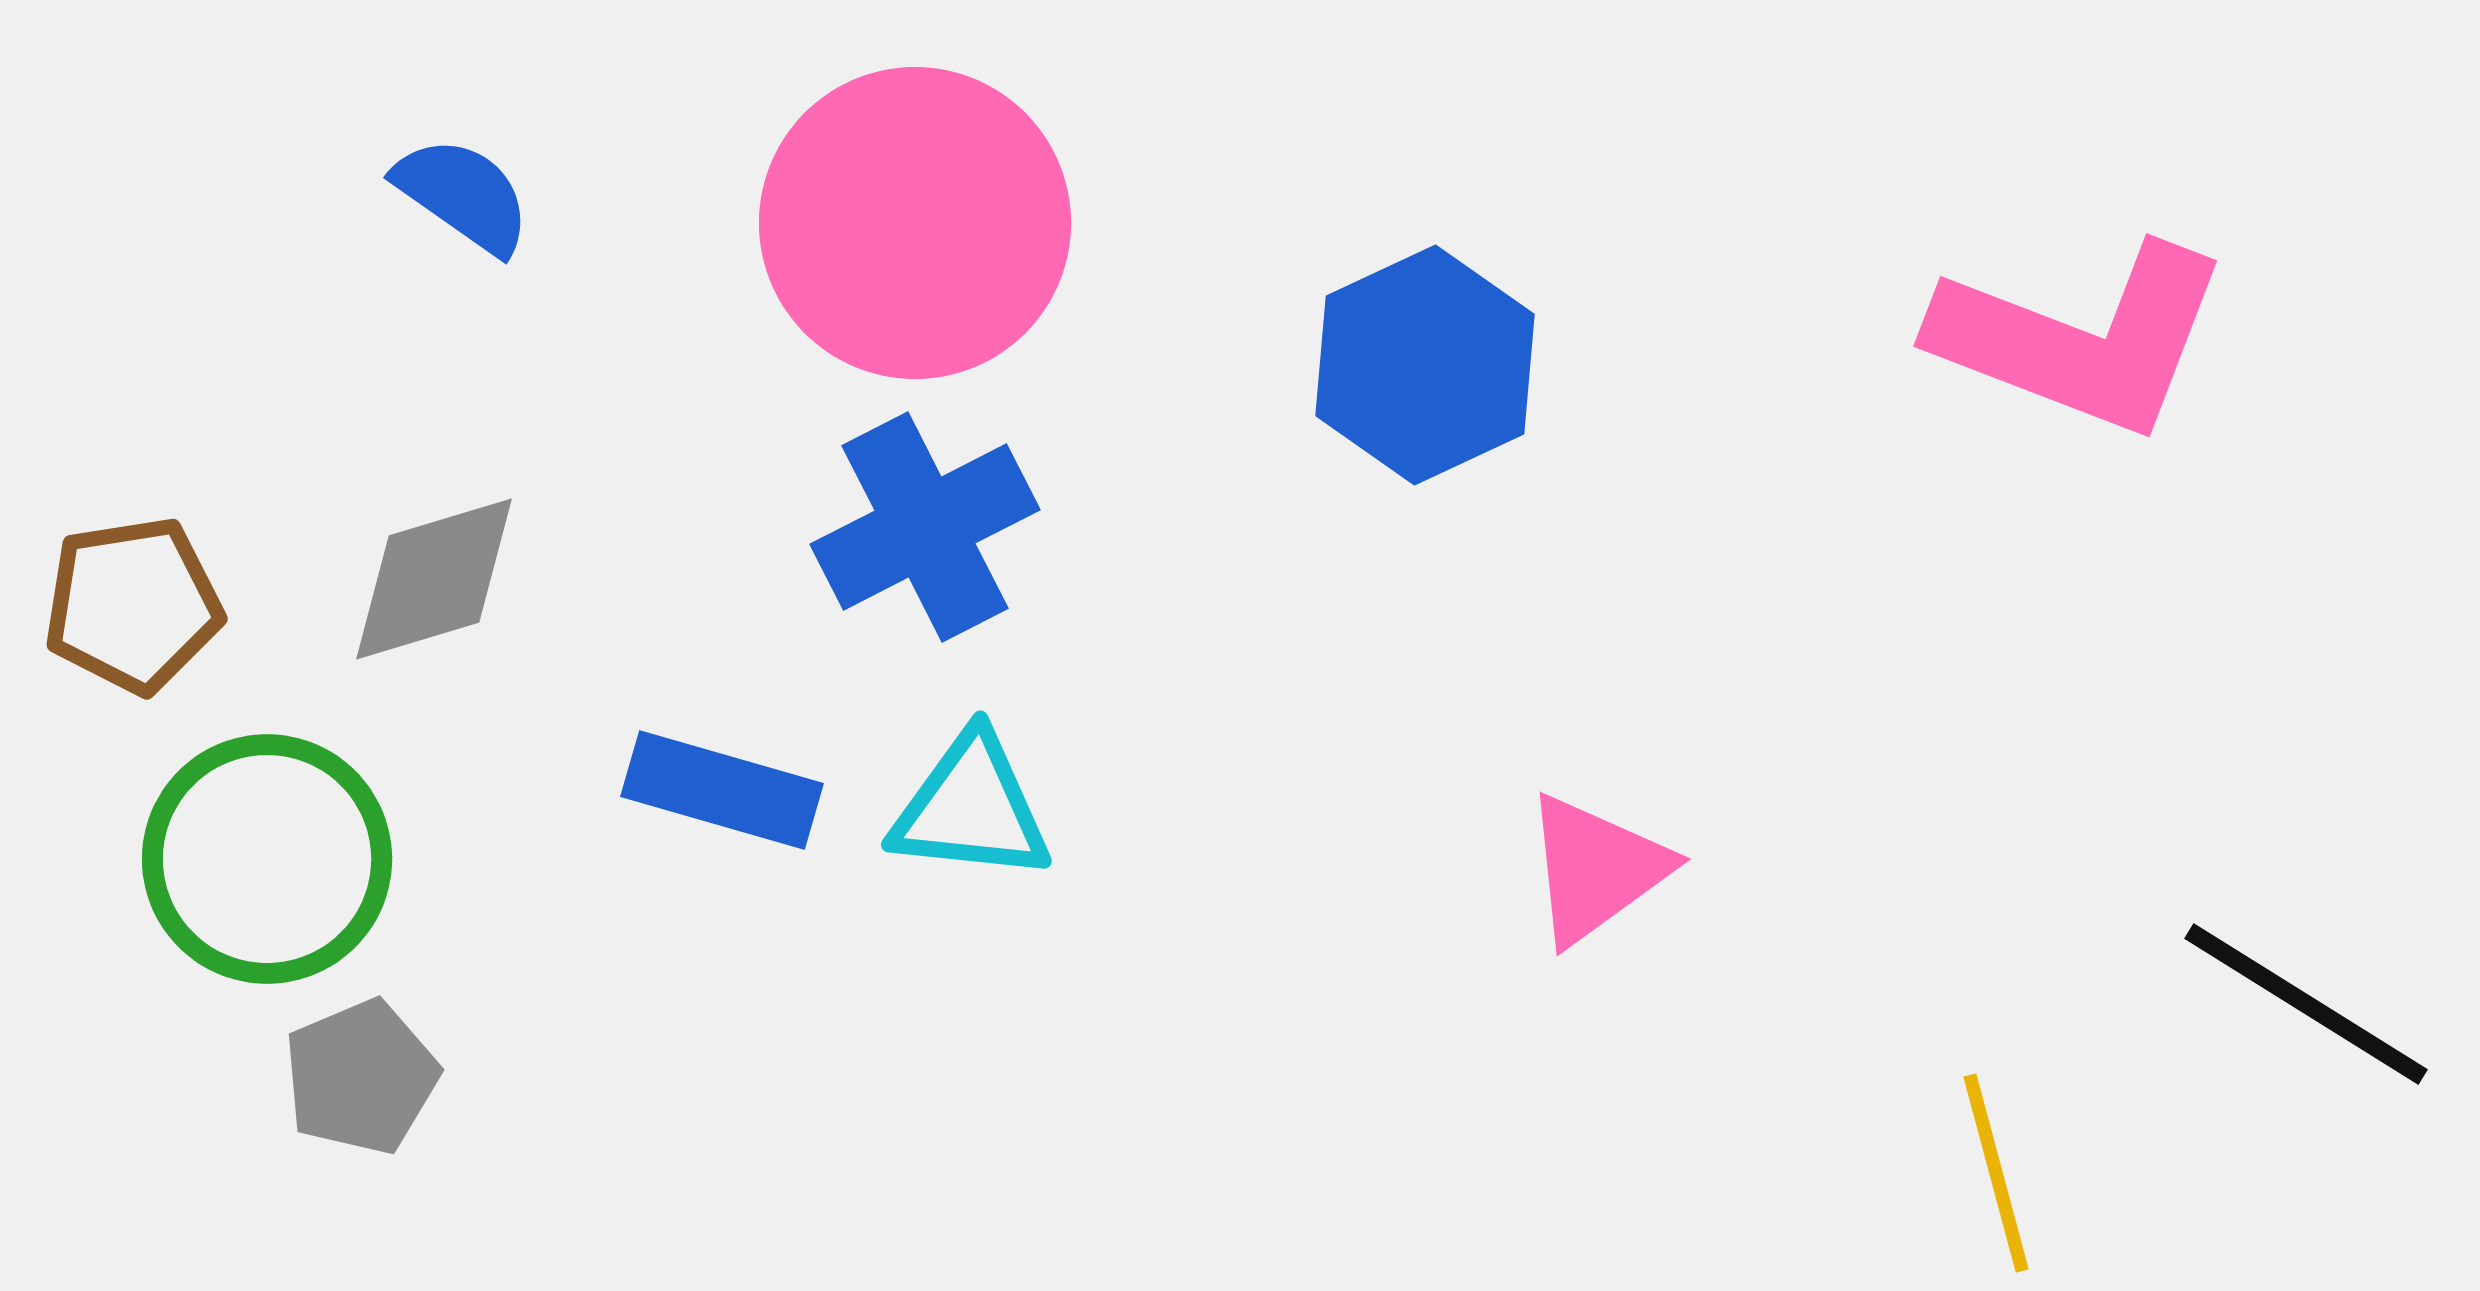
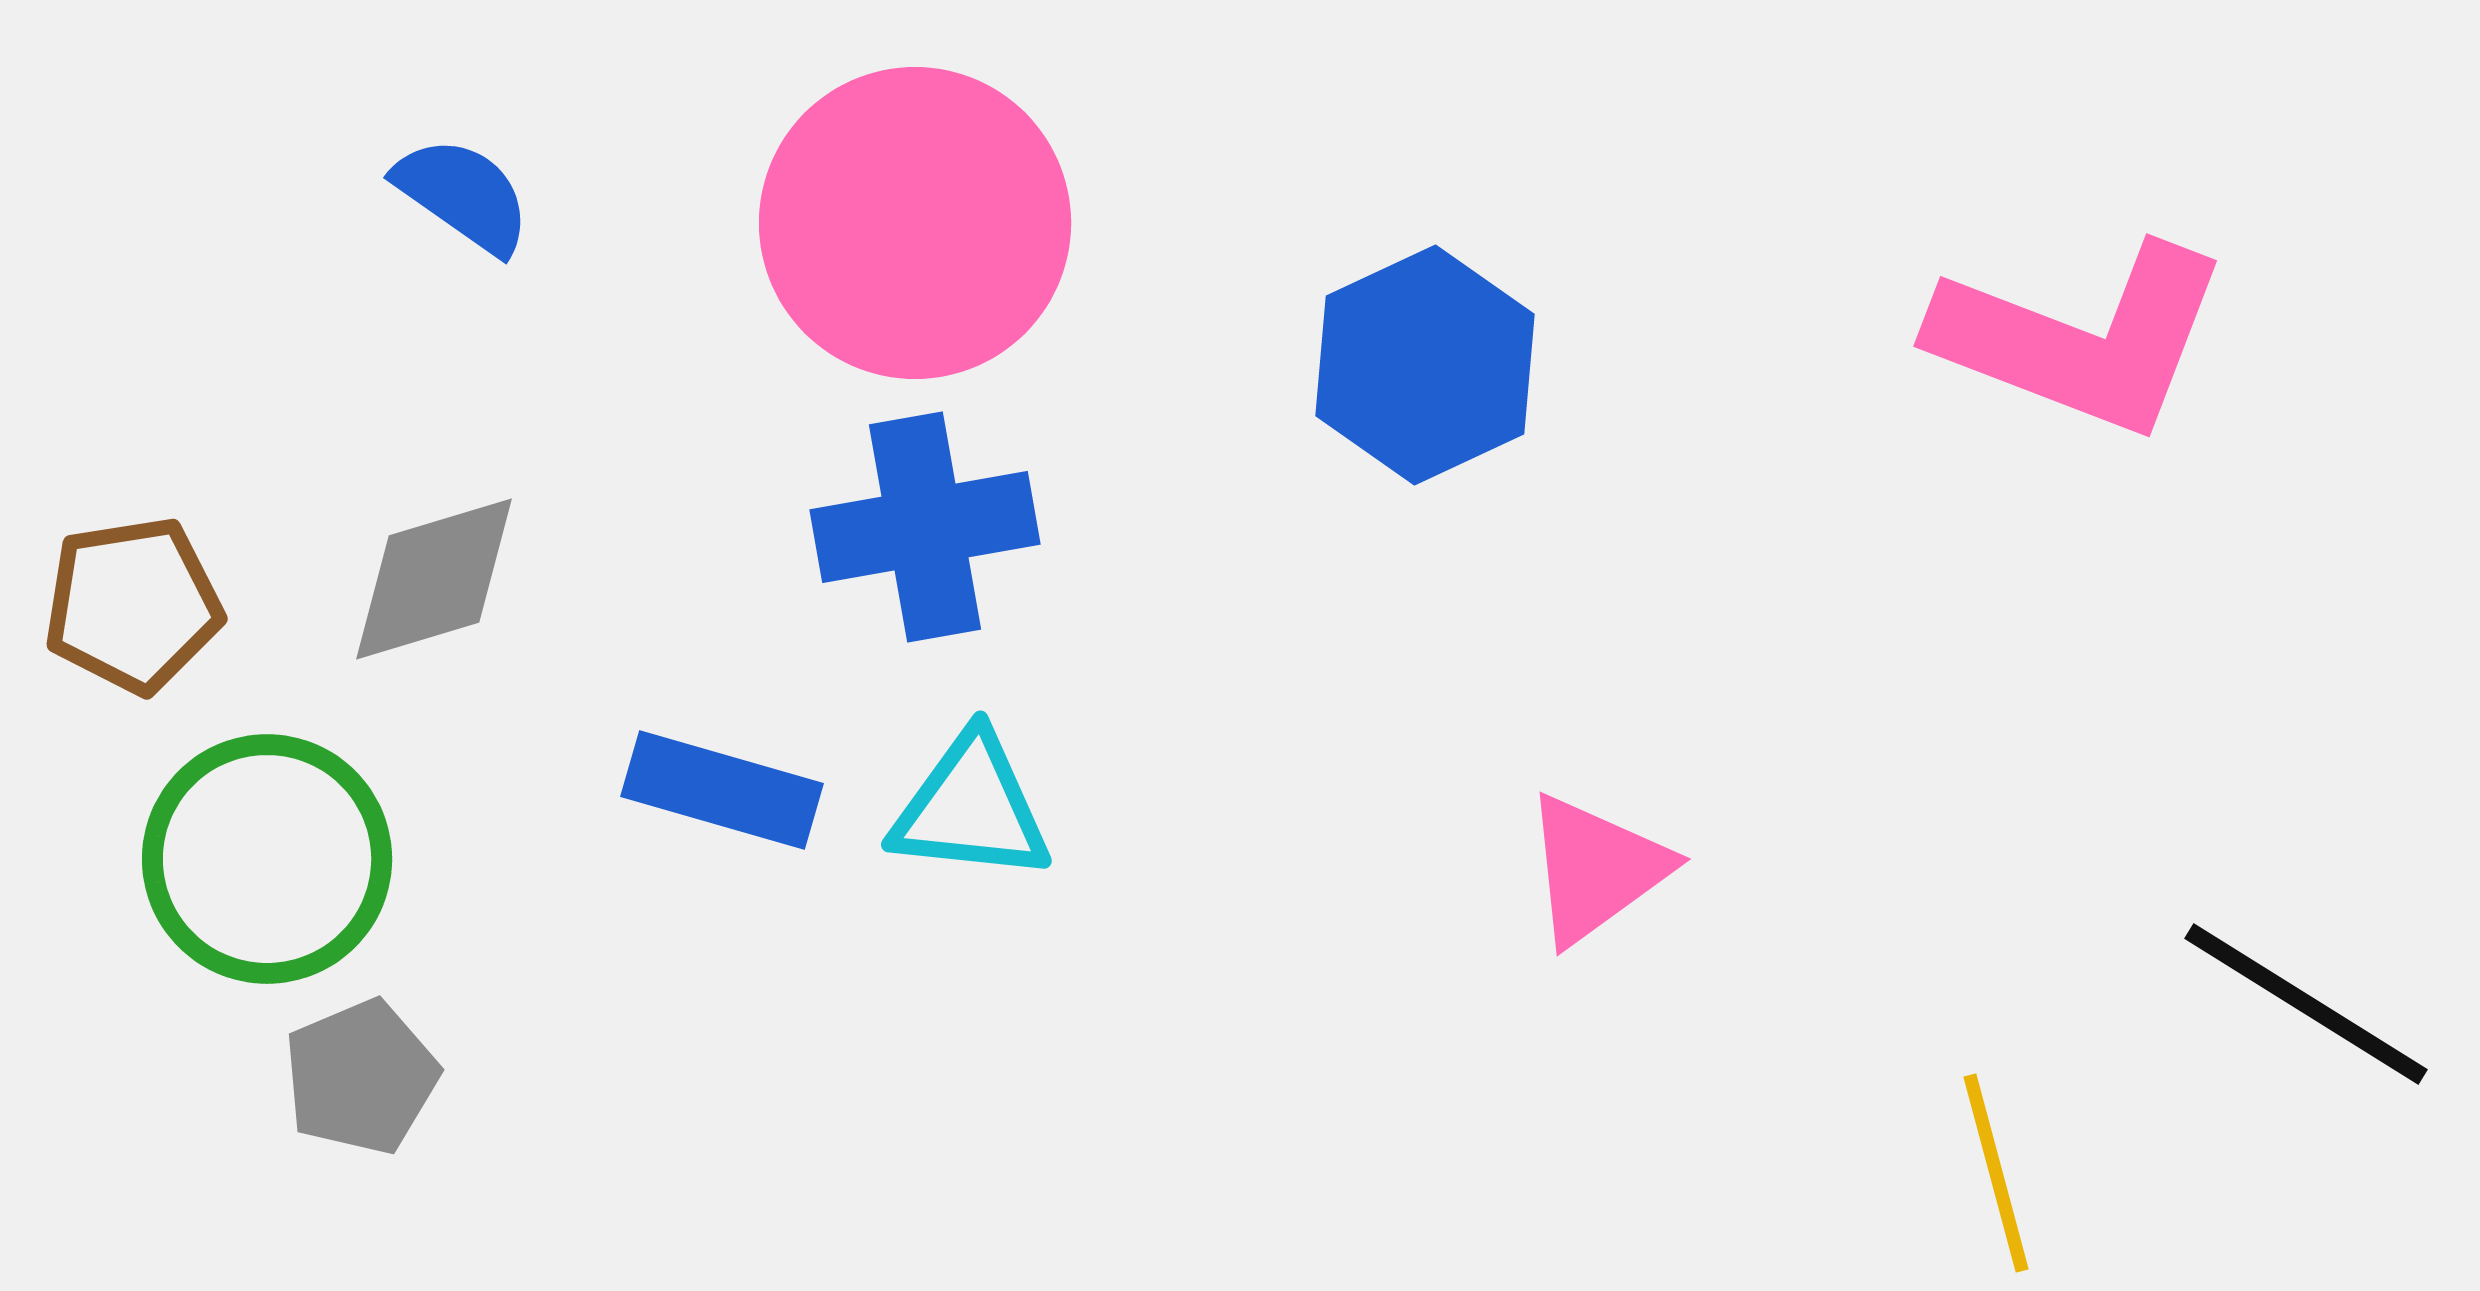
blue cross: rotated 17 degrees clockwise
